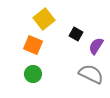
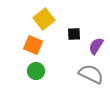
black square: moved 2 px left; rotated 32 degrees counterclockwise
green circle: moved 3 px right, 3 px up
